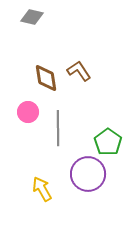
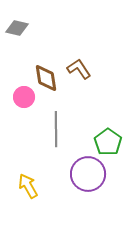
gray diamond: moved 15 px left, 11 px down
brown L-shape: moved 2 px up
pink circle: moved 4 px left, 15 px up
gray line: moved 2 px left, 1 px down
yellow arrow: moved 14 px left, 3 px up
